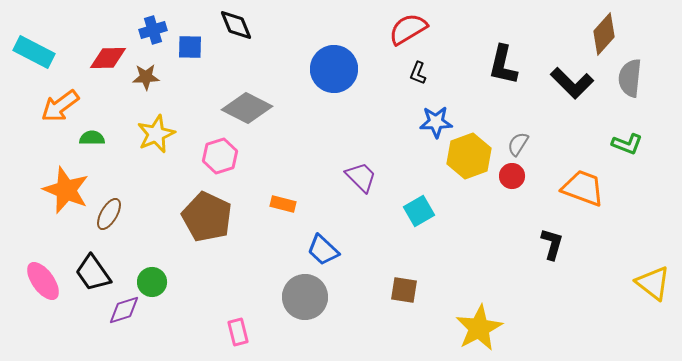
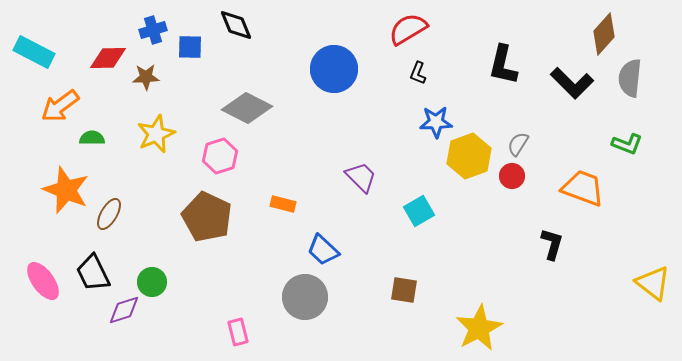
black trapezoid at (93, 273): rotated 9 degrees clockwise
